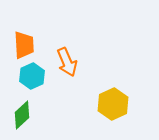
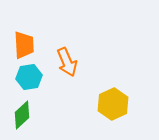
cyan hexagon: moved 3 px left, 1 px down; rotated 15 degrees clockwise
